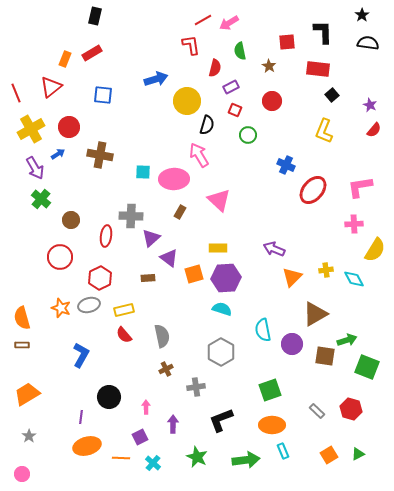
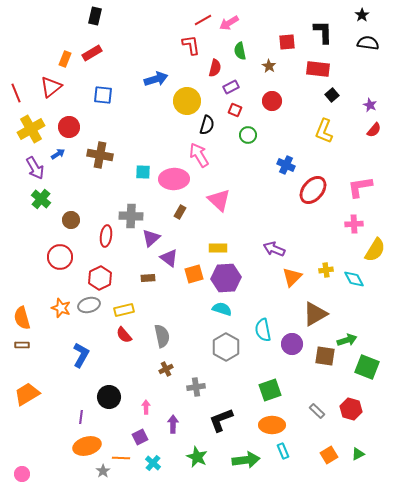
gray hexagon at (221, 352): moved 5 px right, 5 px up
gray star at (29, 436): moved 74 px right, 35 px down
